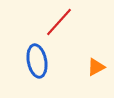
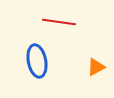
red line: rotated 56 degrees clockwise
